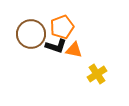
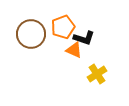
orange pentagon: moved 1 px right
black L-shape: moved 28 px right, 8 px up
orange triangle: rotated 12 degrees clockwise
